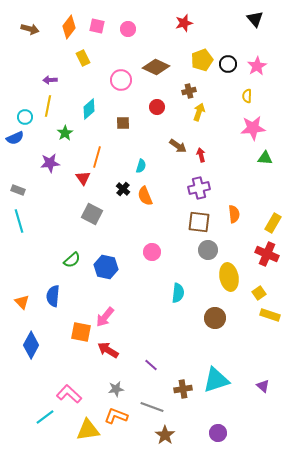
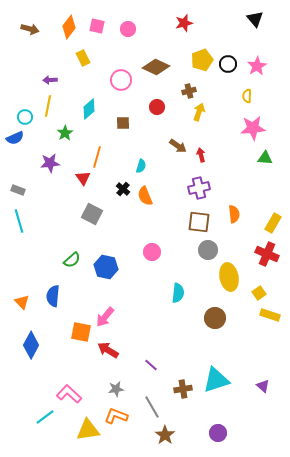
gray line at (152, 407): rotated 40 degrees clockwise
